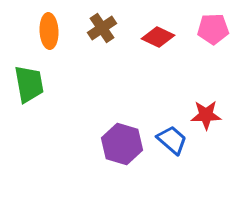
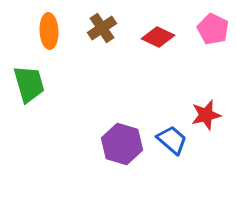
pink pentagon: rotated 28 degrees clockwise
green trapezoid: rotated 6 degrees counterclockwise
red star: rotated 12 degrees counterclockwise
